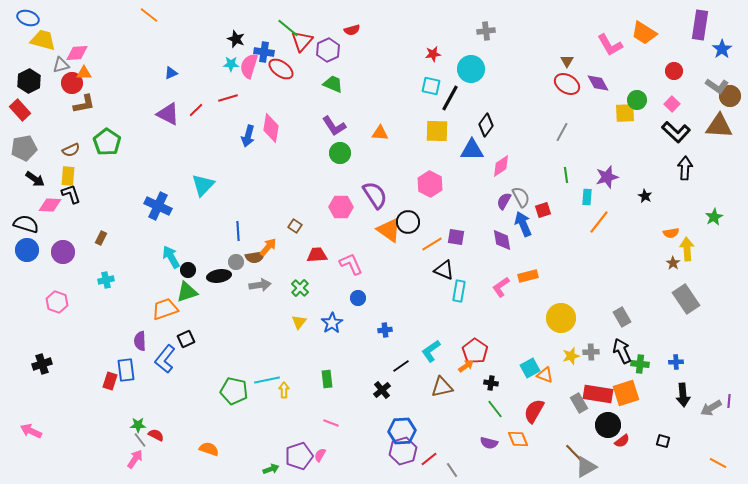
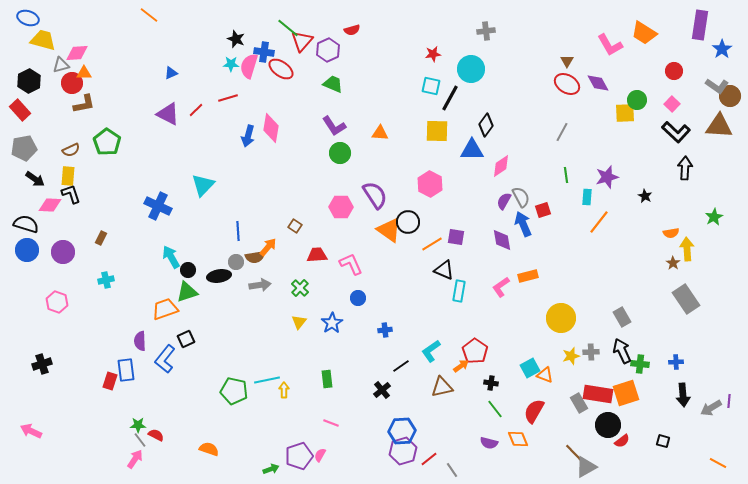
orange arrow at (466, 366): moved 5 px left
